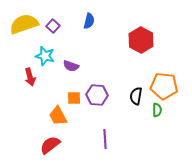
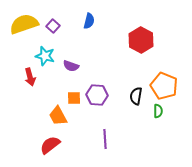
orange pentagon: rotated 16 degrees clockwise
green semicircle: moved 1 px right, 1 px down
